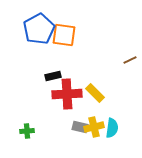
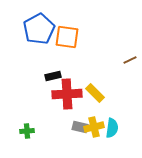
orange square: moved 3 px right, 2 px down
